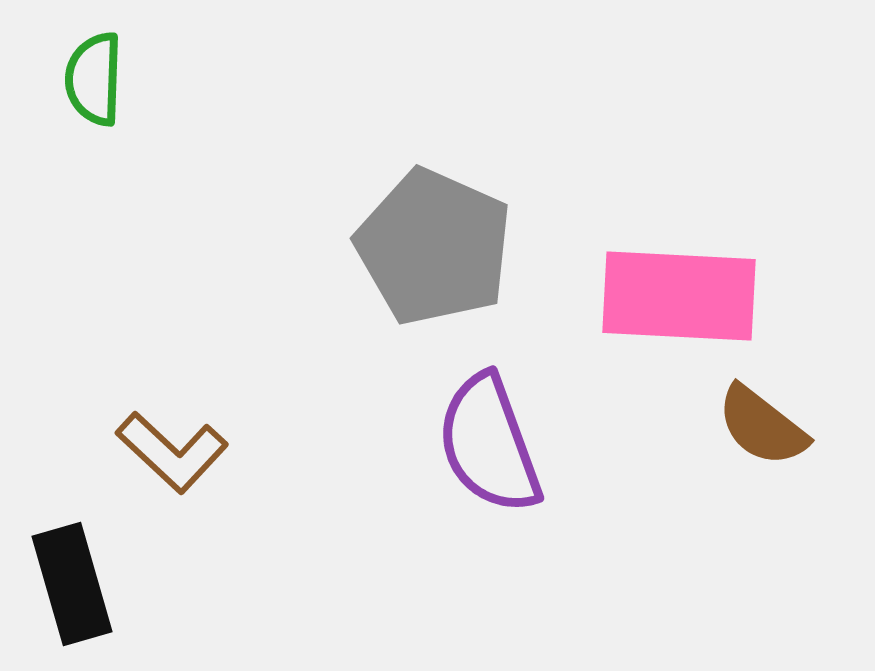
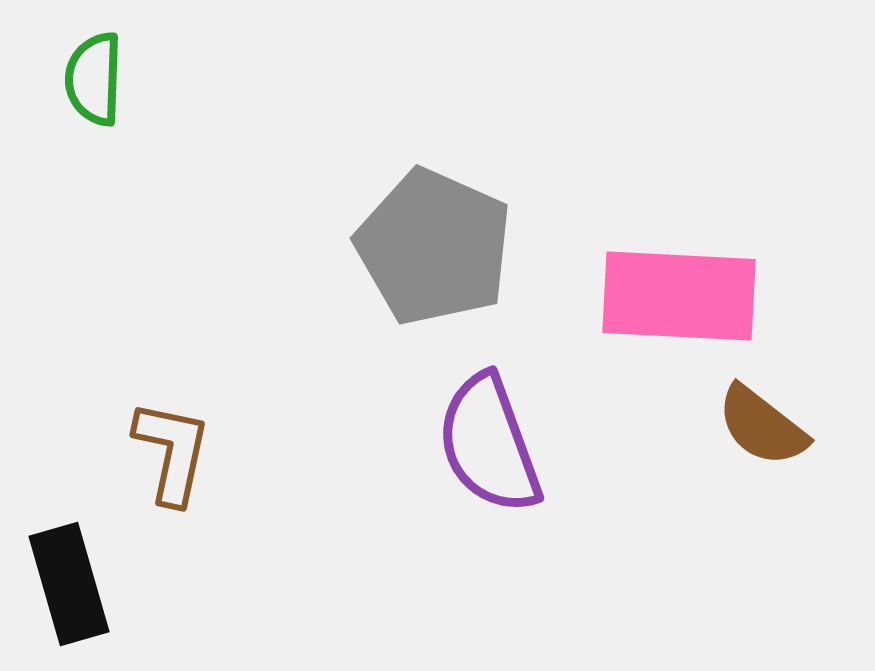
brown L-shape: rotated 121 degrees counterclockwise
black rectangle: moved 3 px left
